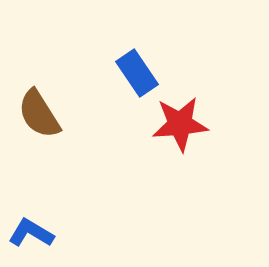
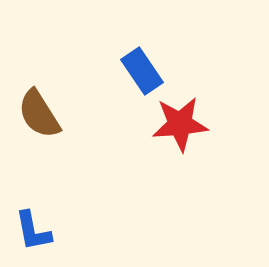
blue rectangle: moved 5 px right, 2 px up
blue L-shape: moved 2 px right, 2 px up; rotated 132 degrees counterclockwise
